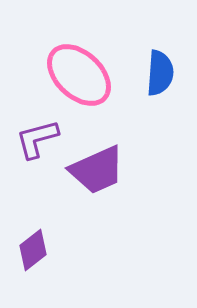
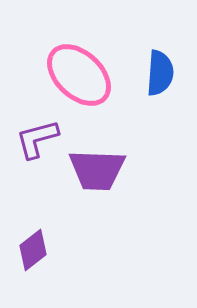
purple trapezoid: rotated 26 degrees clockwise
